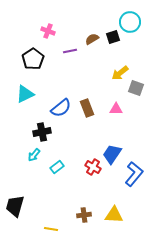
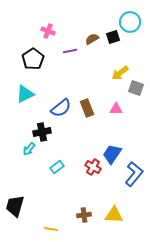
cyan arrow: moved 5 px left, 6 px up
